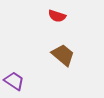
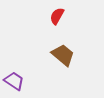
red semicircle: rotated 102 degrees clockwise
